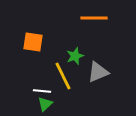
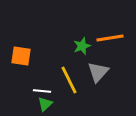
orange line: moved 16 px right, 20 px down; rotated 8 degrees counterclockwise
orange square: moved 12 px left, 14 px down
green star: moved 7 px right, 10 px up
gray triangle: rotated 25 degrees counterclockwise
yellow line: moved 6 px right, 4 px down
